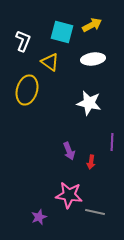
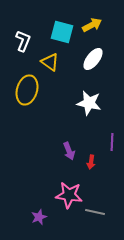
white ellipse: rotated 45 degrees counterclockwise
